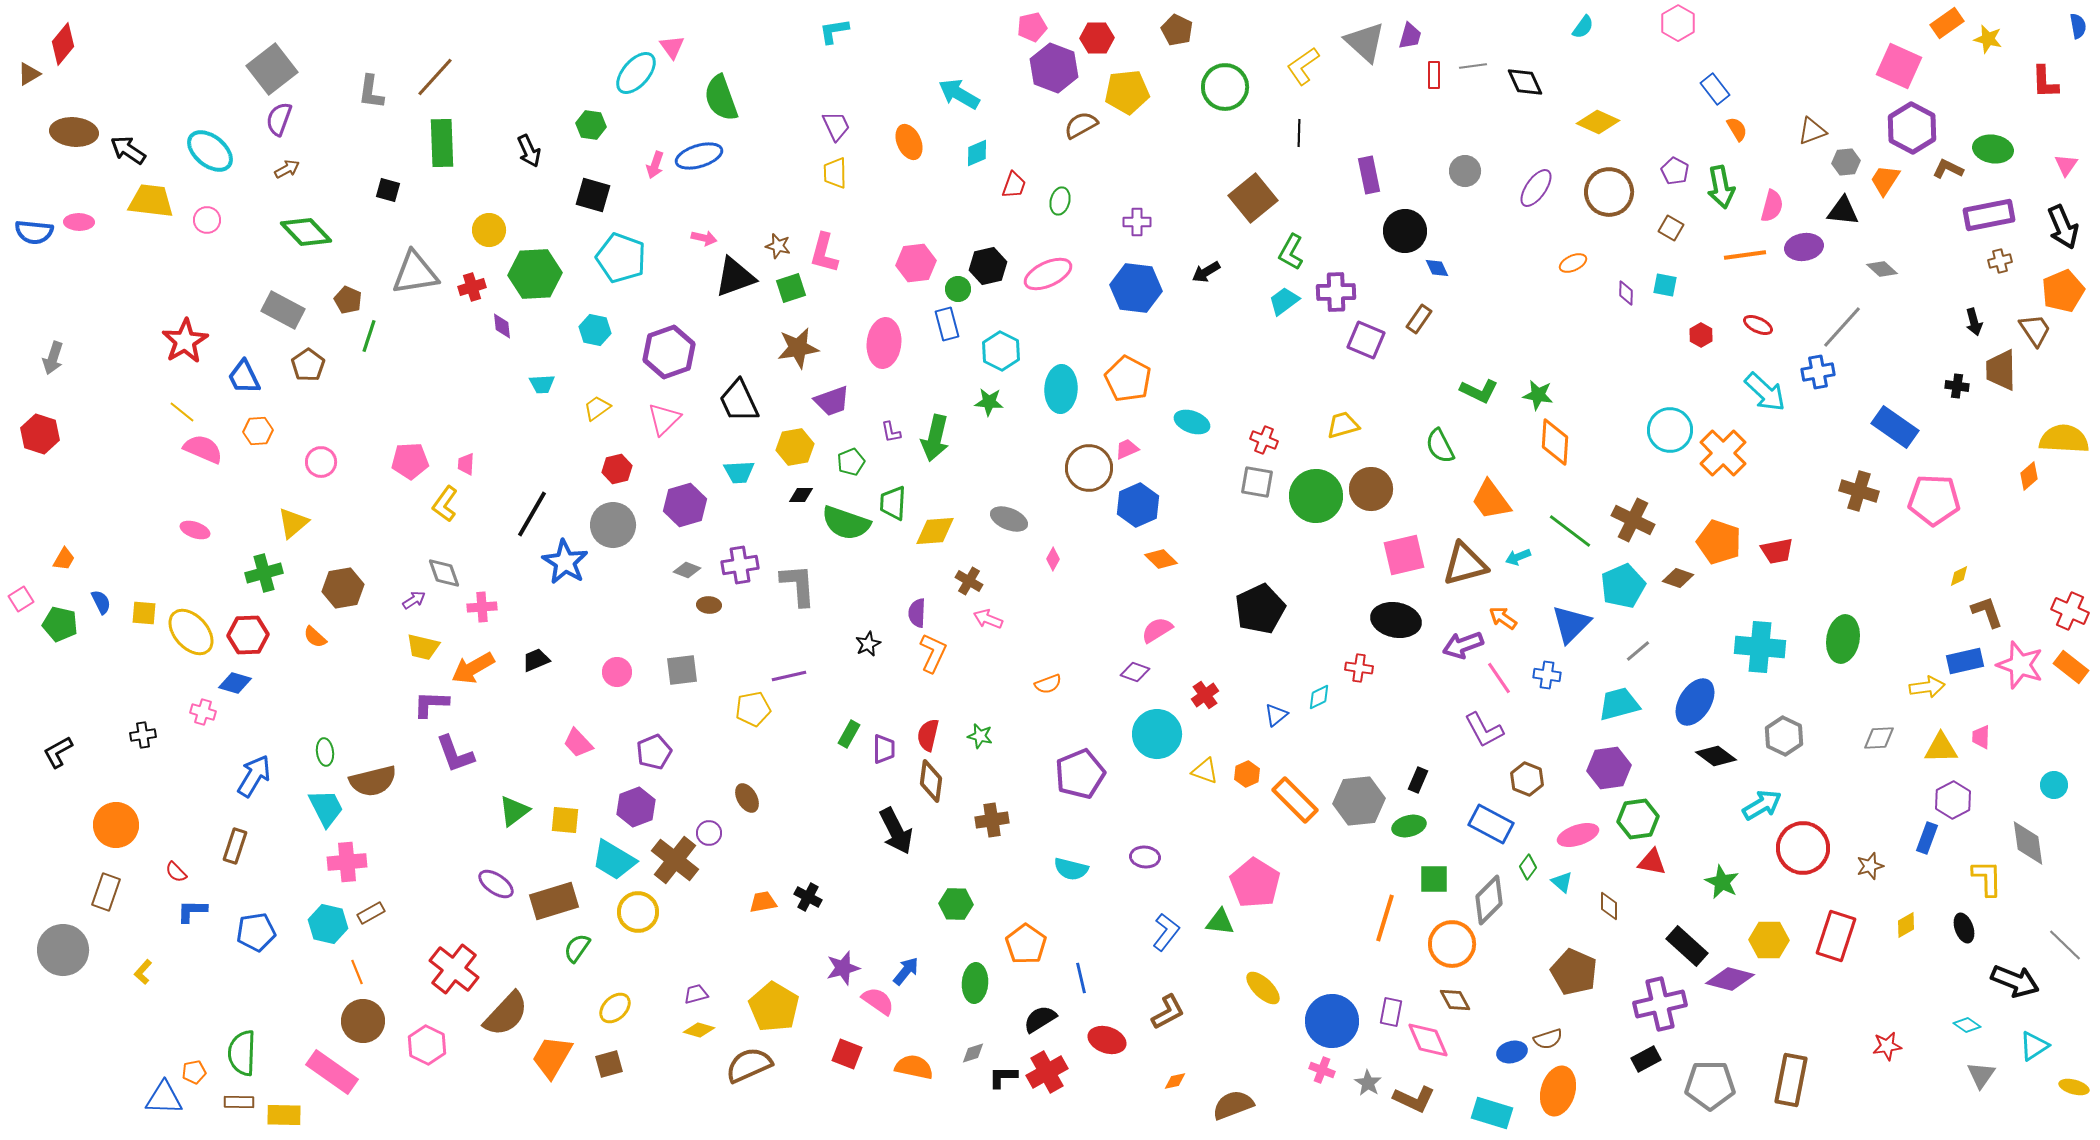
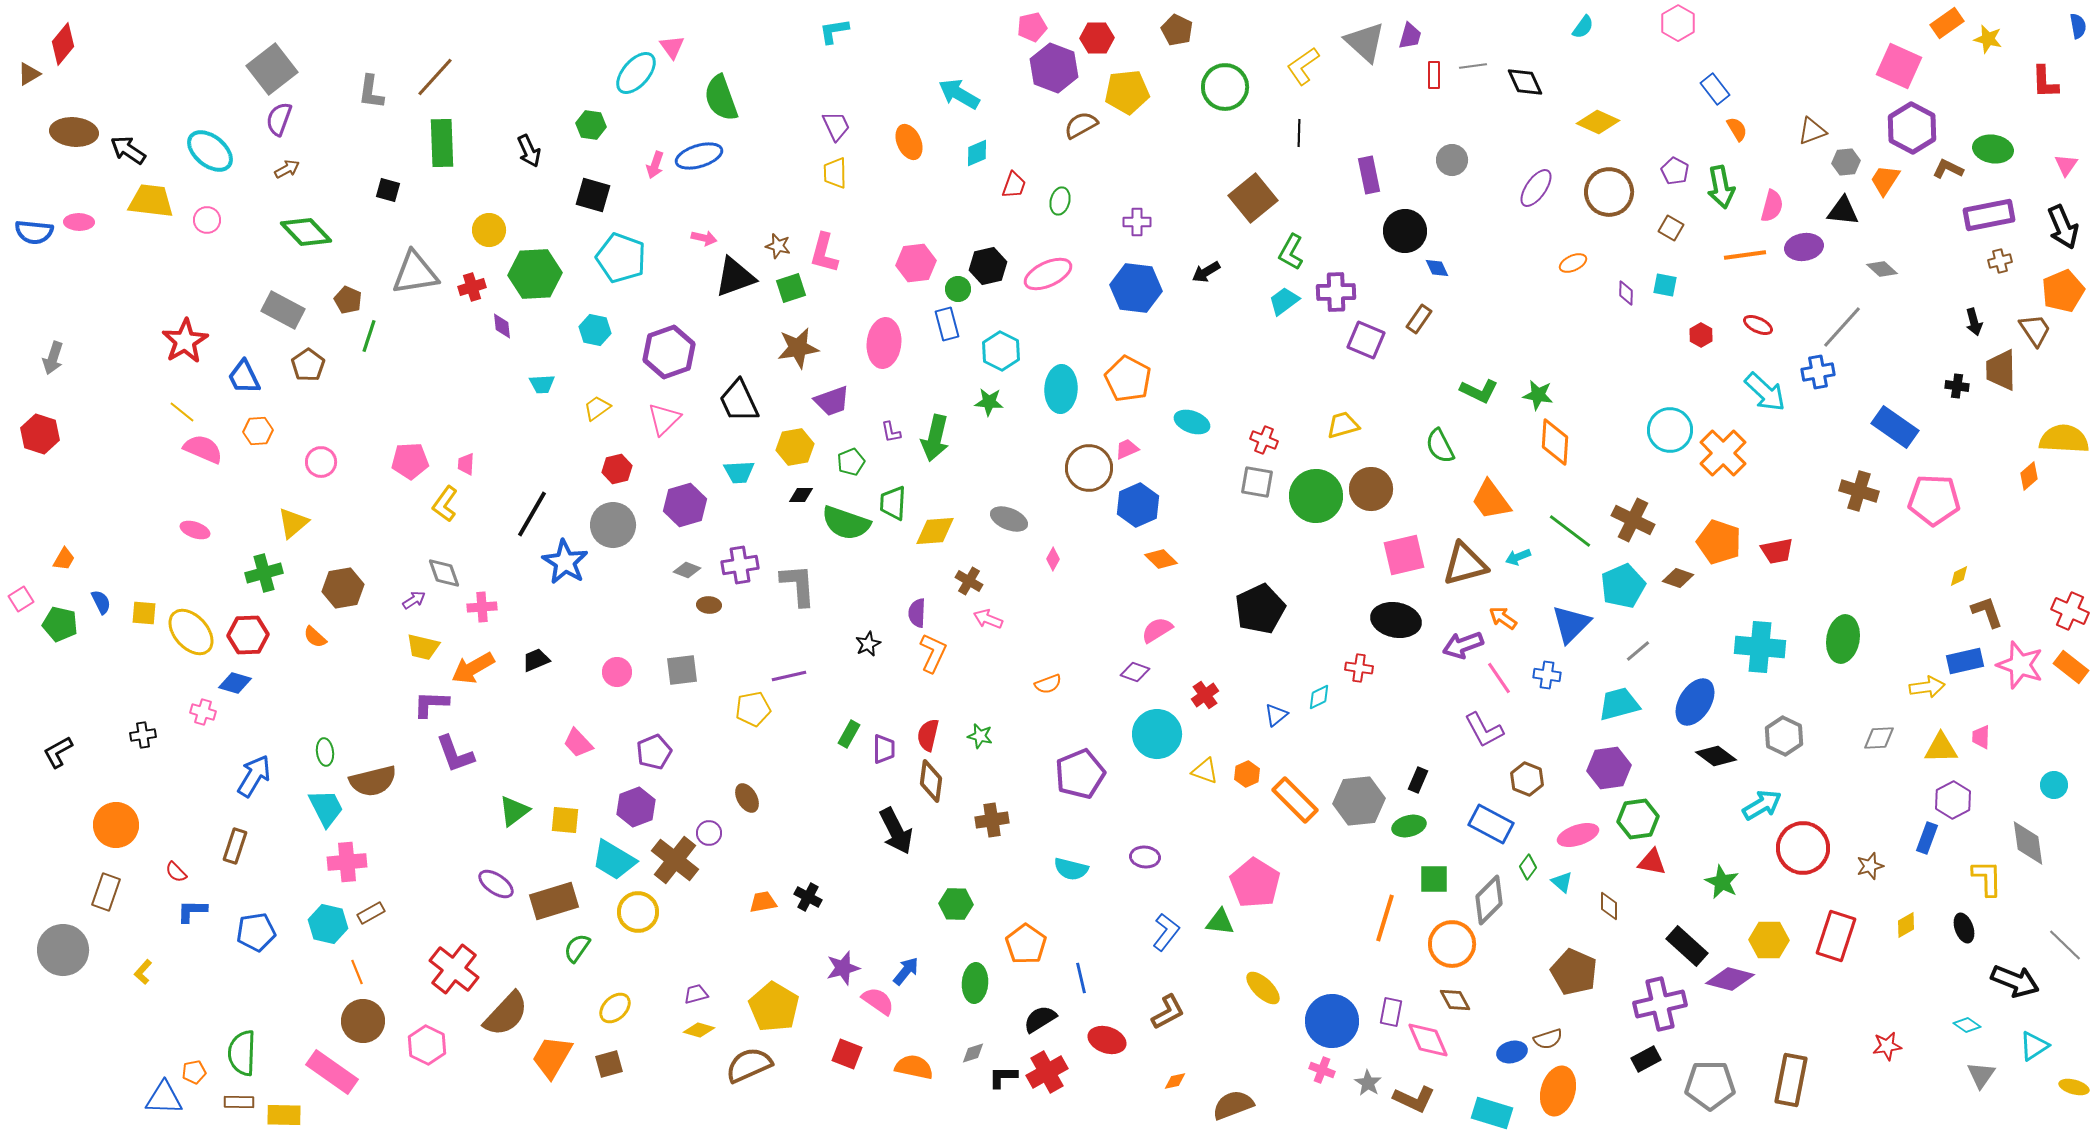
gray circle at (1465, 171): moved 13 px left, 11 px up
